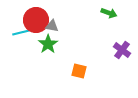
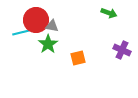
purple cross: rotated 12 degrees counterclockwise
orange square: moved 1 px left, 13 px up; rotated 28 degrees counterclockwise
